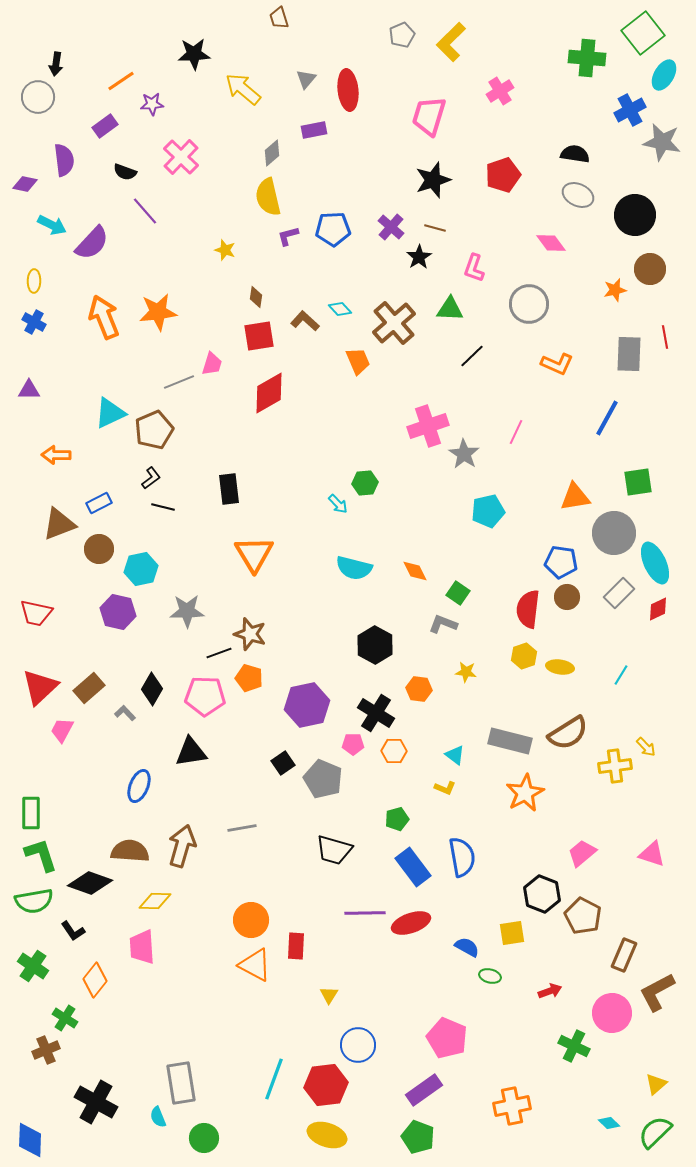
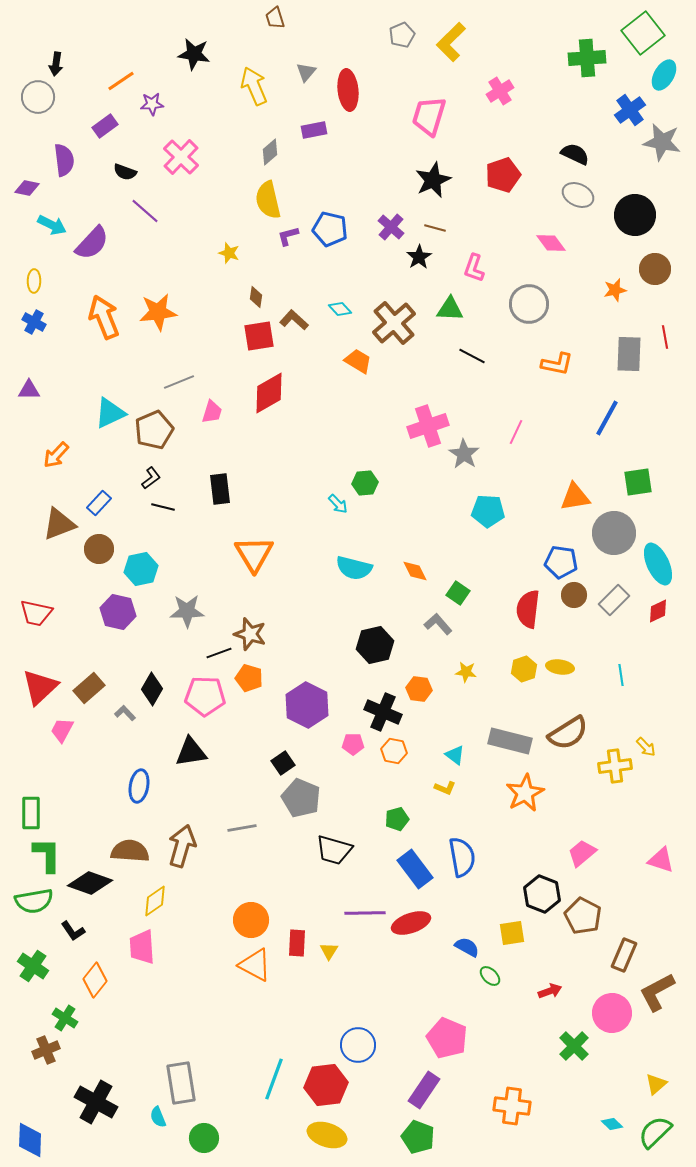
brown trapezoid at (279, 18): moved 4 px left
black star at (194, 54): rotated 12 degrees clockwise
green cross at (587, 58): rotated 9 degrees counterclockwise
gray triangle at (306, 79): moved 7 px up
yellow arrow at (243, 89): moved 11 px right, 3 px up; rotated 27 degrees clockwise
blue cross at (630, 110): rotated 8 degrees counterclockwise
gray diamond at (272, 153): moved 2 px left, 1 px up
black semicircle at (575, 154): rotated 16 degrees clockwise
black star at (433, 180): rotated 6 degrees counterclockwise
purple diamond at (25, 184): moved 2 px right, 4 px down
yellow semicircle at (268, 197): moved 3 px down
purple line at (145, 211): rotated 8 degrees counterclockwise
blue pentagon at (333, 229): moved 3 px left; rotated 16 degrees clockwise
yellow star at (225, 250): moved 4 px right, 3 px down
brown circle at (650, 269): moved 5 px right
brown L-shape at (305, 321): moved 11 px left, 1 px up
black line at (472, 356): rotated 72 degrees clockwise
orange trapezoid at (358, 361): rotated 36 degrees counterclockwise
pink trapezoid at (212, 364): moved 48 px down
orange L-shape at (557, 364): rotated 12 degrees counterclockwise
orange arrow at (56, 455): rotated 48 degrees counterclockwise
black rectangle at (229, 489): moved 9 px left
blue rectangle at (99, 503): rotated 20 degrees counterclockwise
cyan pentagon at (488, 511): rotated 16 degrees clockwise
cyan ellipse at (655, 563): moved 3 px right, 1 px down
gray rectangle at (619, 593): moved 5 px left, 7 px down
brown circle at (567, 597): moved 7 px right, 2 px up
red diamond at (658, 609): moved 2 px down
gray L-shape at (443, 624): moved 5 px left; rotated 28 degrees clockwise
black hexagon at (375, 645): rotated 18 degrees clockwise
yellow hexagon at (524, 656): moved 13 px down
cyan line at (621, 675): rotated 40 degrees counterclockwise
purple hexagon at (307, 705): rotated 21 degrees counterclockwise
black cross at (376, 713): moved 7 px right, 1 px up; rotated 9 degrees counterclockwise
orange hexagon at (394, 751): rotated 10 degrees clockwise
gray pentagon at (323, 779): moved 22 px left, 19 px down
blue ellipse at (139, 786): rotated 12 degrees counterclockwise
pink triangle at (652, 854): moved 9 px right, 6 px down
green L-shape at (41, 855): moved 6 px right; rotated 18 degrees clockwise
blue rectangle at (413, 867): moved 2 px right, 2 px down
yellow diamond at (155, 901): rotated 36 degrees counterclockwise
red rectangle at (296, 946): moved 1 px right, 3 px up
green ellipse at (490, 976): rotated 30 degrees clockwise
yellow triangle at (329, 995): moved 44 px up
green cross at (574, 1046): rotated 20 degrees clockwise
purple rectangle at (424, 1090): rotated 21 degrees counterclockwise
orange cross at (512, 1106): rotated 18 degrees clockwise
cyan diamond at (609, 1123): moved 3 px right, 1 px down
